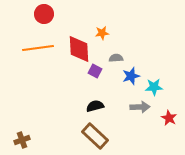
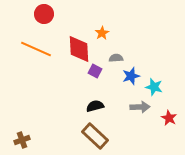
orange star: rotated 24 degrees counterclockwise
orange line: moved 2 px left, 1 px down; rotated 32 degrees clockwise
cyan star: rotated 18 degrees clockwise
